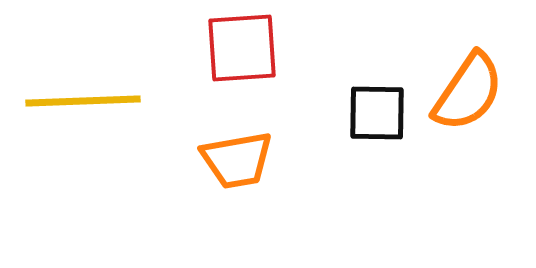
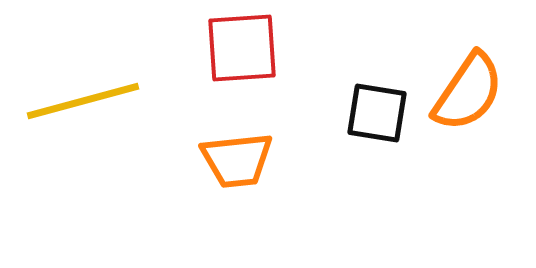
yellow line: rotated 13 degrees counterclockwise
black square: rotated 8 degrees clockwise
orange trapezoid: rotated 4 degrees clockwise
